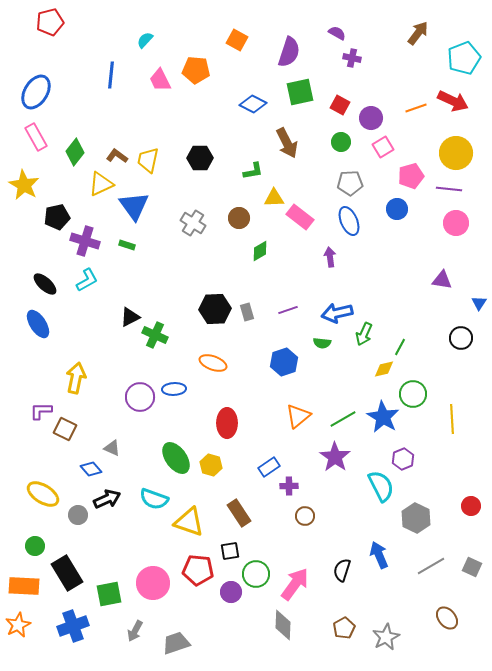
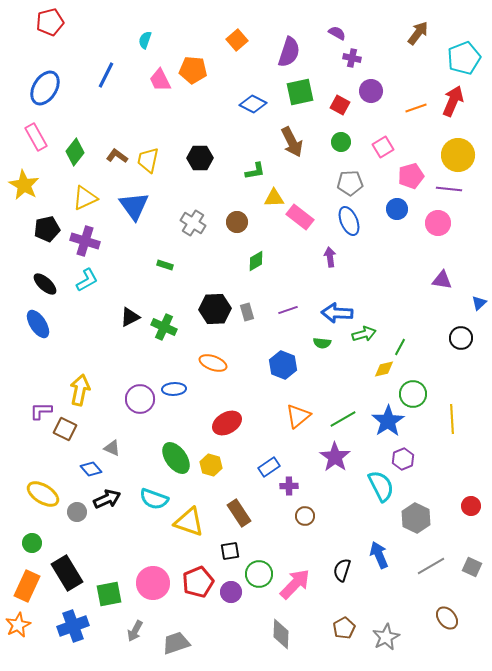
cyan semicircle at (145, 40): rotated 24 degrees counterclockwise
orange square at (237, 40): rotated 20 degrees clockwise
orange pentagon at (196, 70): moved 3 px left
blue line at (111, 75): moved 5 px left; rotated 20 degrees clockwise
blue ellipse at (36, 92): moved 9 px right, 4 px up
red arrow at (453, 101): rotated 92 degrees counterclockwise
purple circle at (371, 118): moved 27 px up
brown arrow at (287, 143): moved 5 px right, 1 px up
yellow circle at (456, 153): moved 2 px right, 2 px down
green L-shape at (253, 171): moved 2 px right
yellow triangle at (101, 184): moved 16 px left, 14 px down
black pentagon at (57, 217): moved 10 px left, 12 px down
brown circle at (239, 218): moved 2 px left, 4 px down
pink circle at (456, 223): moved 18 px left
green rectangle at (127, 245): moved 38 px right, 20 px down
green diamond at (260, 251): moved 4 px left, 10 px down
blue triangle at (479, 303): rotated 14 degrees clockwise
blue arrow at (337, 313): rotated 16 degrees clockwise
green arrow at (364, 334): rotated 130 degrees counterclockwise
green cross at (155, 335): moved 9 px right, 8 px up
blue hexagon at (284, 362): moved 1 px left, 3 px down; rotated 20 degrees counterclockwise
yellow arrow at (76, 378): moved 4 px right, 12 px down
purple circle at (140, 397): moved 2 px down
blue star at (383, 417): moved 5 px right, 4 px down; rotated 8 degrees clockwise
red ellipse at (227, 423): rotated 60 degrees clockwise
gray circle at (78, 515): moved 1 px left, 3 px up
green circle at (35, 546): moved 3 px left, 3 px up
red pentagon at (198, 570): moved 12 px down; rotated 28 degrees counterclockwise
green circle at (256, 574): moved 3 px right
pink arrow at (295, 584): rotated 8 degrees clockwise
orange rectangle at (24, 586): moved 3 px right; rotated 68 degrees counterclockwise
gray diamond at (283, 625): moved 2 px left, 9 px down
